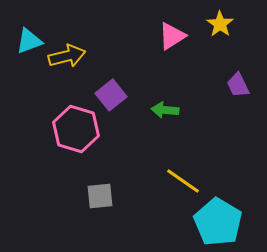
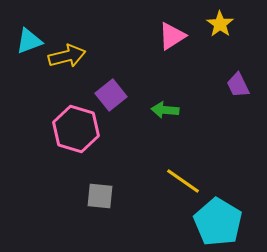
gray square: rotated 12 degrees clockwise
